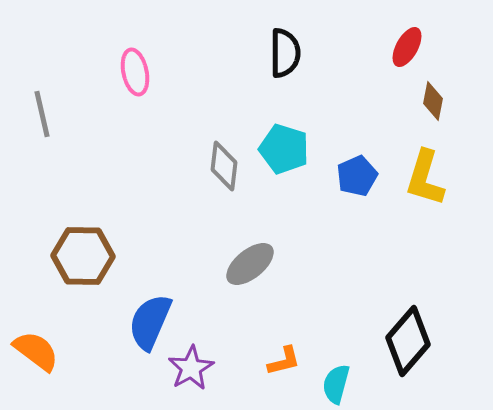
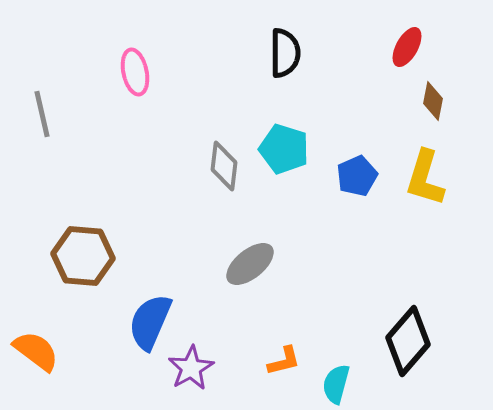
brown hexagon: rotated 4 degrees clockwise
